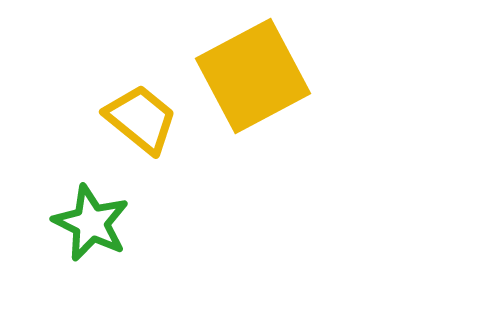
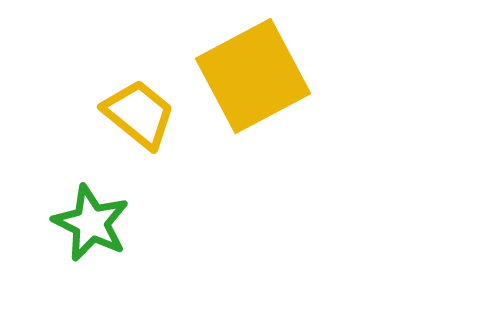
yellow trapezoid: moved 2 px left, 5 px up
